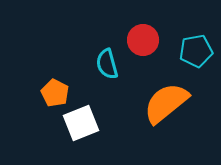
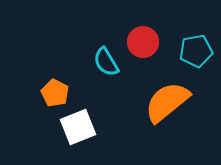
red circle: moved 2 px down
cyan semicircle: moved 1 px left, 2 px up; rotated 16 degrees counterclockwise
orange semicircle: moved 1 px right, 1 px up
white square: moved 3 px left, 4 px down
